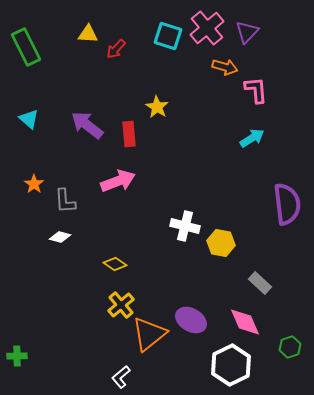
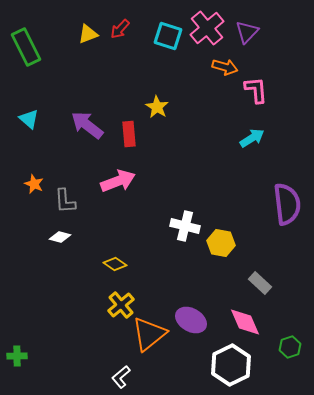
yellow triangle: rotated 25 degrees counterclockwise
red arrow: moved 4 px right, 20 px up
orange star: rotated 12 degrees counterclockwise
